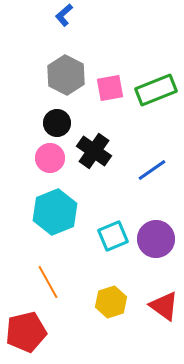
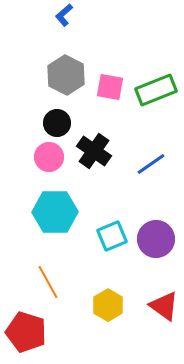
pink square: moved 1 px up; rotated 20 degrees clockwise
pink circle: moved 1 px left, 1 px up
blue line: moved 1 px left, 6 px up
cyan hexagon: rotated 21 degrees clockwise
cyan square: moved 1 px left
yellow hexagon: moved 3 px left, 3 px down; rotated 12 degrees counterclockwise
red pentagon: rotated 30 degrees clockwise
